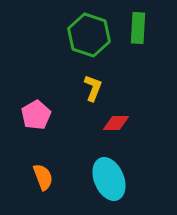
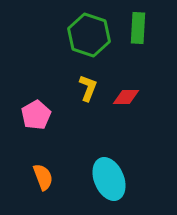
yellow L-shape: moved 5 px left
red diamond: moved 10 px right, 26 px up
